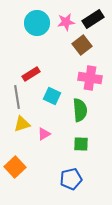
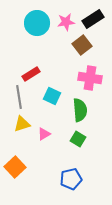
gray line: moved 2 px right
green square: moved 3 px left, 5 px up; rotated 28 degrees clockwise
